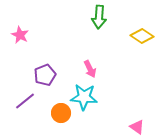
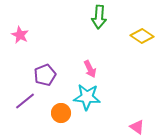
cyan star: moved 3 px right
